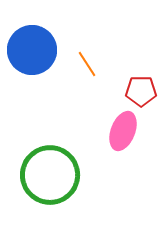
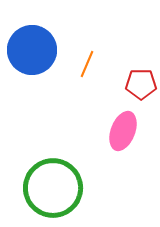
orange line: rotated 56 degrees clockwise
red pentagon: moved 7 px up
green circle: moved 3 px right, 13 px down
